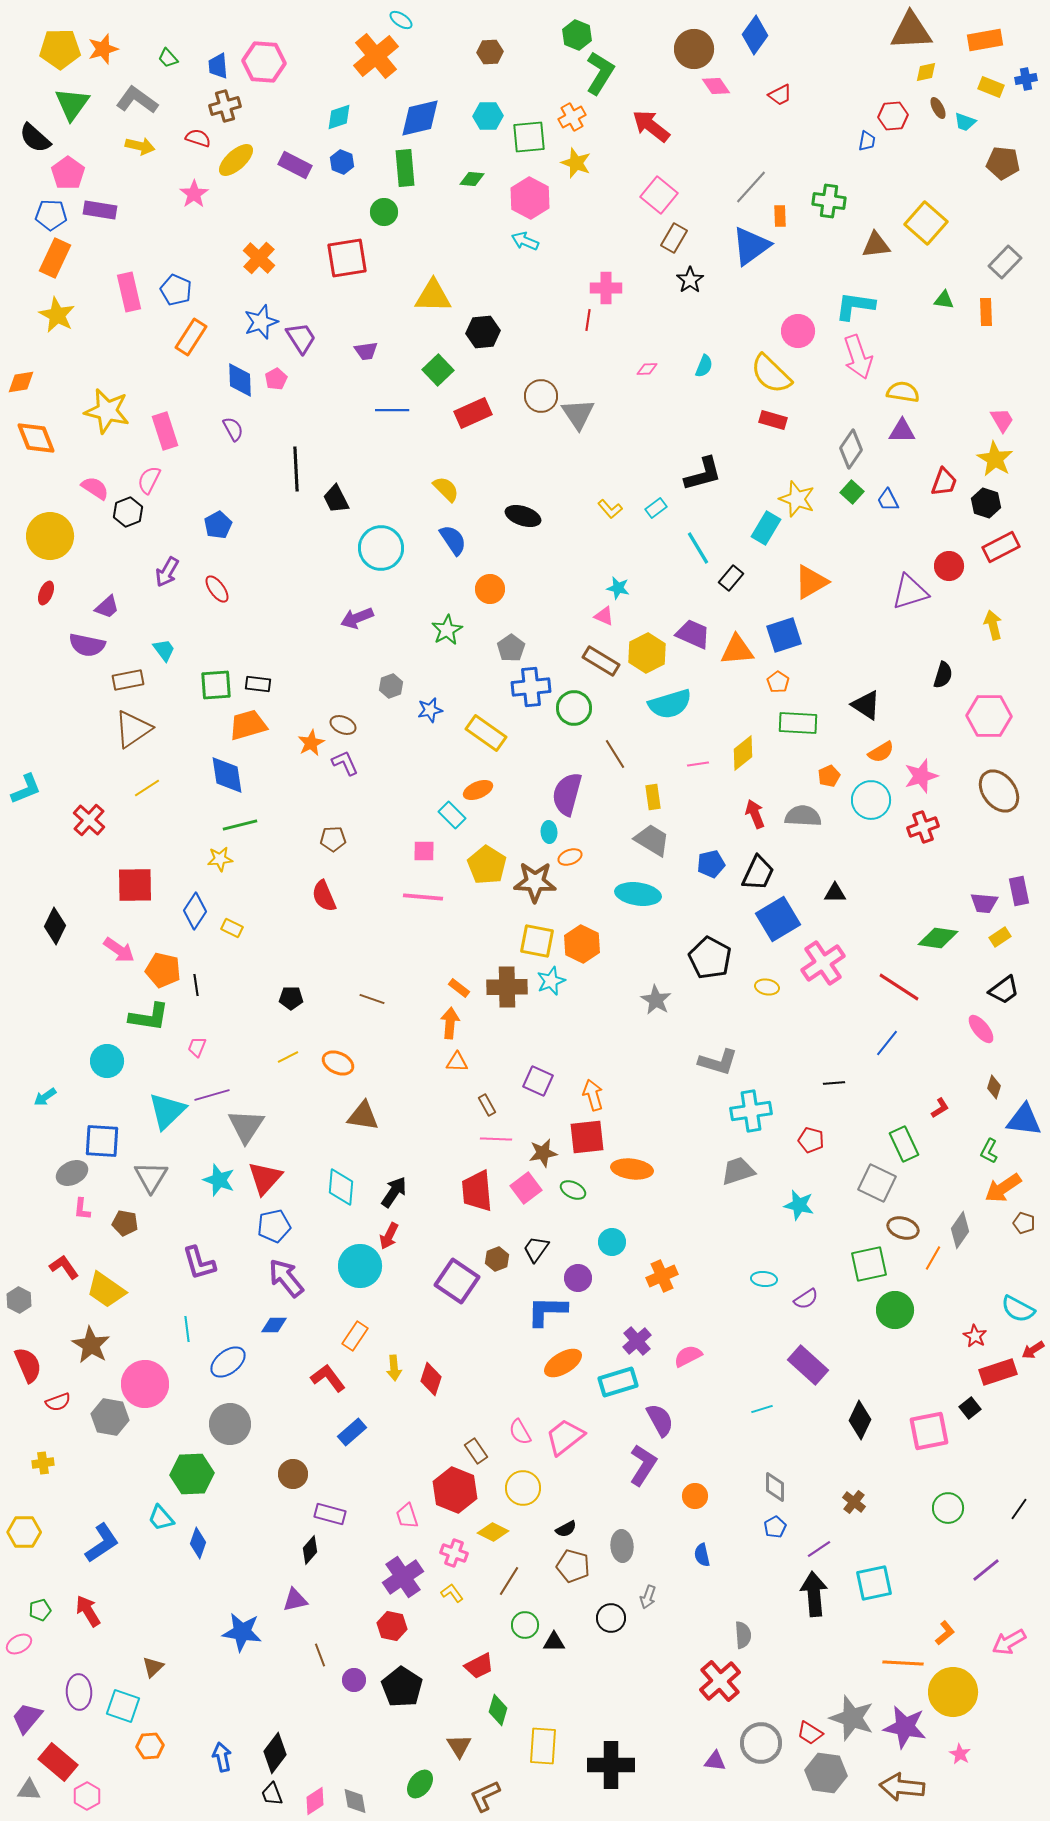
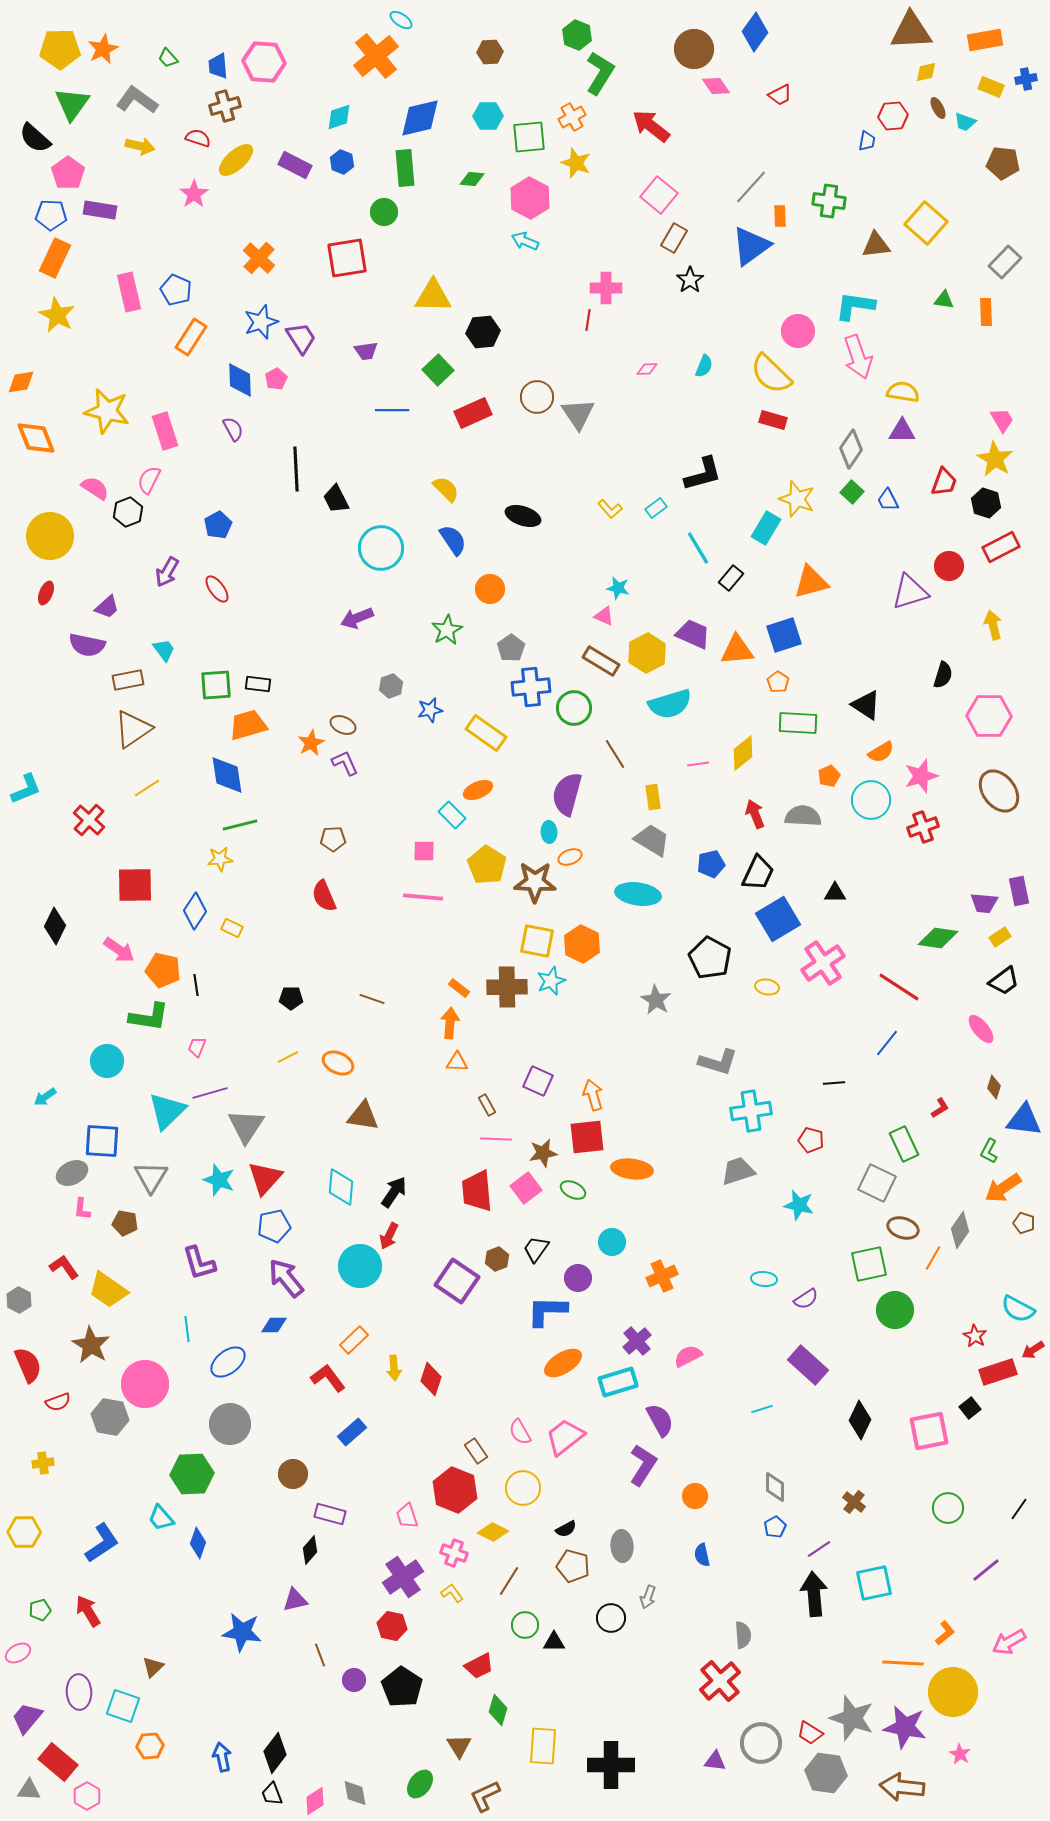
blue diamond at (755, 35): moved 3 px up
orange star at (103, 49): rotated 8 degrees counterclockwise
brown circle at (541, 396): moved 4 px left, 1 px down
orange triangle at (811, 582): rotated 15 degrees clockwise
black trapezoid at (1004, 990): moved 9 px up
purple line at (212, 1095): moved 2 px left, 2 px up
yellow trapezoid at (106, 1290): moved 2 px right
orange rectangle at (355, 1336): moved 1 px left, 4 px down; rotated 12 degrees clockwise
pink ellipse at (19, 1644): moved 1 px left, 9 px down
gray diamond at (355, 1801): moved 8 px up
